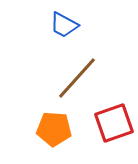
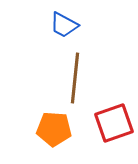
brown line: moved 2 px left; rotated 36 degrees counterclockwise
